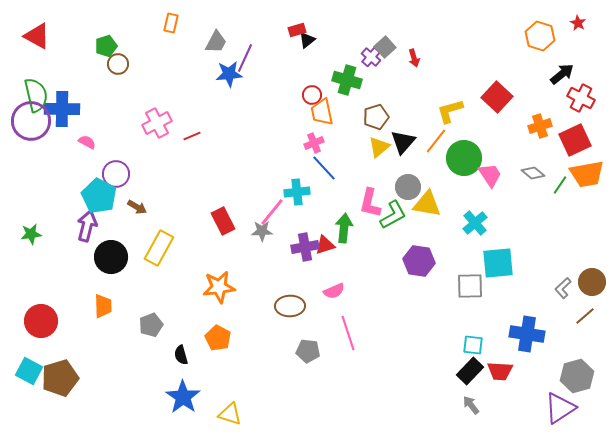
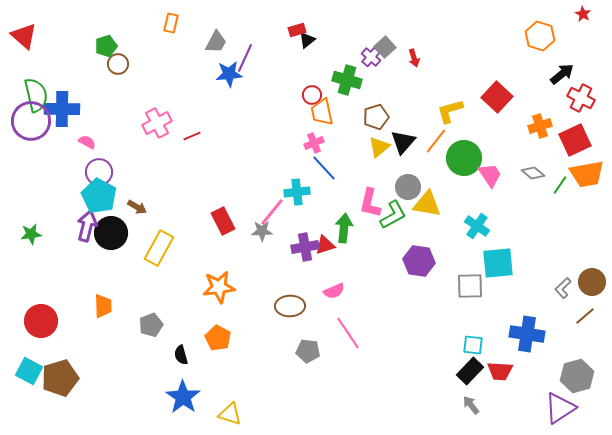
red star at (578, 23): moved 5 px right, 9 px up
red triangle at (37, 36): moved 13 px left; rotated 12 degrees clockwise
purple circle at (116, 174): moved 17 px left, 2 px up
cyan cross at (475, 223): moved 2 px right, 3 px down; rotated 15 degrees counterclockwise
black circle at (111, 257): moved 24 px up
pink line at (348, 333): rotated 16 degrees counterclockwise
